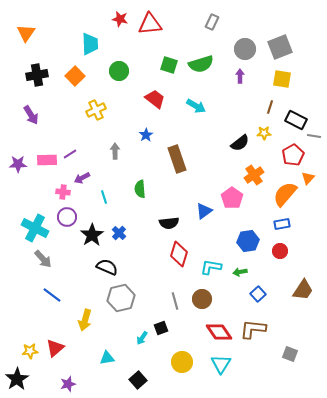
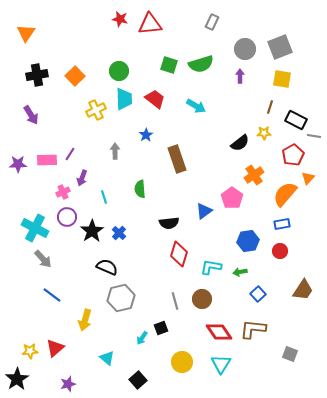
cyan trapezoid at (90, 44): moved 34 px right, 55 px down
purple line at (70, 154): rotated 24 degrees counterclockwise
purple arrow at (82, 178): rotated 42 degrees counterclockwise
pink cross at (63, 192): rotated 32 degrees counterclockwise
black star at (92, 235): moved 4 px up
cyan triangle at (107, 358): rotated 49 degrees clockwise
